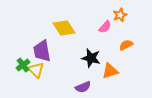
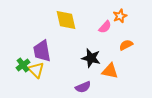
orange star: moved 1 px down
yellow diamond: moved 2 px right, 8 px up; rotated 20 degrees clockwise
orange triangle: rotated 30 degrees clockwise
